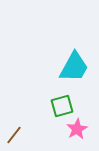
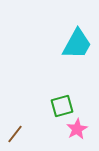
cyan trapezoid: moved 3 px right, 23 px up
brown line: moved 1 px right, 1 px up
